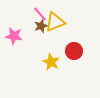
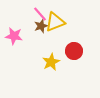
yellow star: rotated 18 degrees clockwise
